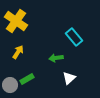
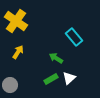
green arrow: rotated 40 degrees clockwise
green rectangle: moved 24 px right
